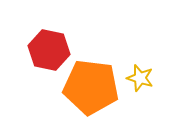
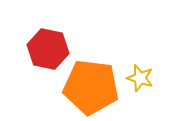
red hexagon: moved 1 px left, 1 px up
